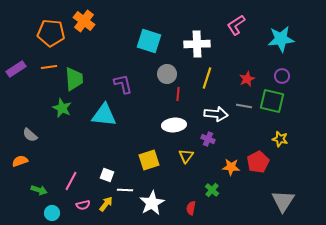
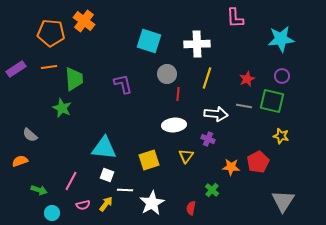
pink L-shape: moved 1 px left, 7 px up; rotated 60 degrees counterclockwise
cyan triangle: moved 33 px down
yellow star: moved 1 px right, 3 px up
